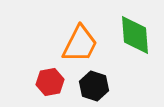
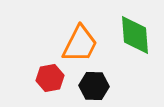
red hexagon: moved 4 px up
black hexagon: rotated 16 degrees counterclockwise
